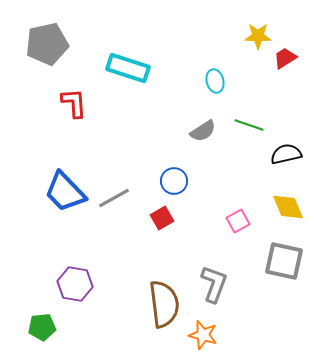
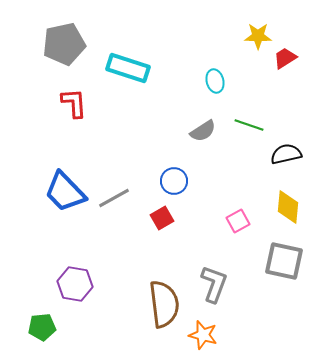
gray pentagon: moved 17 px right
yellow diamond: rotated 28 degrees clockwise
